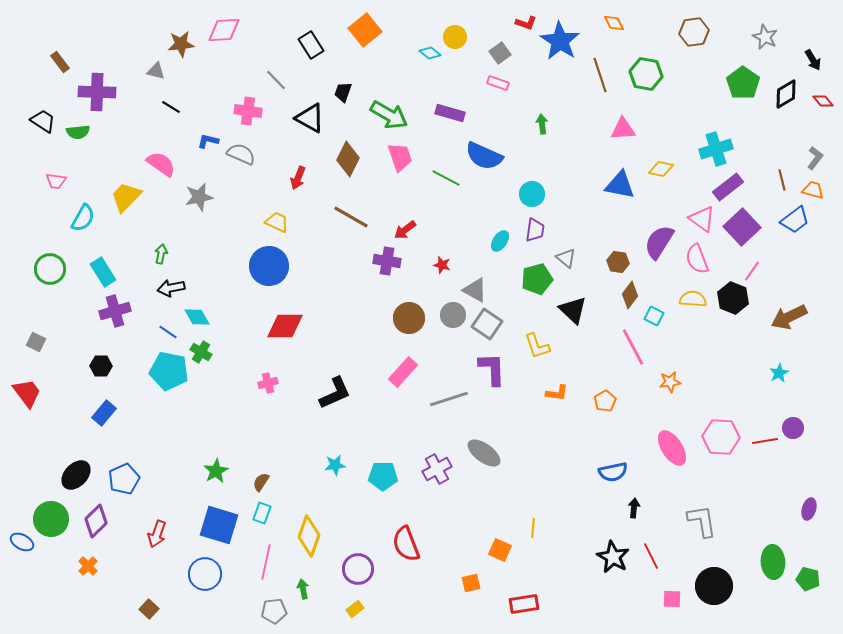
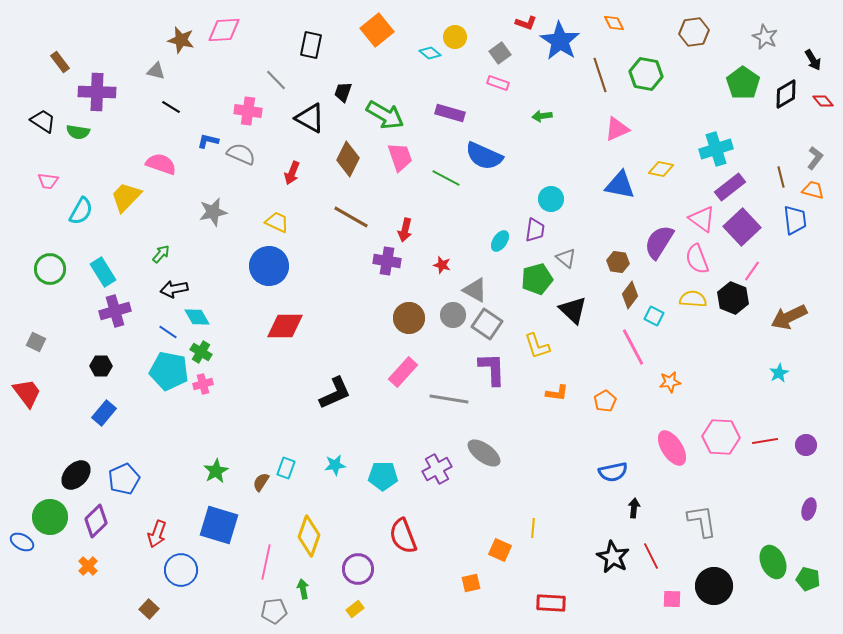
orange square at (365, 30): moved 12 px right
brown star at (181, 44): moved 4 px up; rotated 20 degrees clockwise
black rectangle at (311, 45): rotated 44 degrees clockwise
green arrow at (389, 115): moved 4 px left
green arrow at (542, 124): moved 8 px up; rotated 90 degrees counterclockwise
pink triangle at (623, 129): moved 6 px left; rotated 20 degrees counterclockwise
green semicircle at (78, 132): rotated 15 degrees clockwise
pink semicircle at (161, 164): rotated 16 degrees counterclockwise
red arrow at (298, 178): moved 6 px left, 5 px up
brown line at (782, 180): moved 1 px left, 3 px up
pink trapezoid at (56, 181): moved 8 px left
purple rectangle at (728, 187): moved 2 px right
cyan circle at (532, 194): moved 19 px right, 5 px down
gray star at (199, 197): moved 14 px right, 15 px down
cyan semicircle at (83, 218): moved 2 px left, 7 px up
blue trapezoid at (795, 220): rotated 60 degrees counterclockwise
red arrow at (405, 230): rotated 40 degrees counterclockwise
green arrow at (161, 254): rotated 30 degrees clockwise
black arrow at (171, 288): moved 3 px right, 1 px down
pink cross at (268, 383): moved 65 px left, 1 px down
gray line at (449, 399): rotated 27 degrees clockwise
purple circle at (793, 428): moved 13 px right, 17 px down
cyan rectangle at (262, 513): moved 24 px right, 45 px up
green circle at (51, 519): moved 1 px left, 2 px up
red semicircle at (406, 544): moved 3 px left, 8 px up
green ellipse at (773, 562): rotated 20 degrees counterclockwise
blue circle at (205, 574): moved 24 px left, 4 px up
red rectangle at (524, 604): moved 27 px right, 1 px up; rotated 12 degrees clockwise
